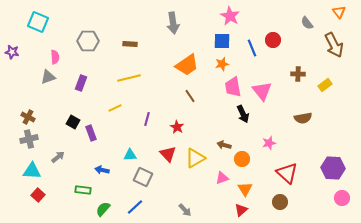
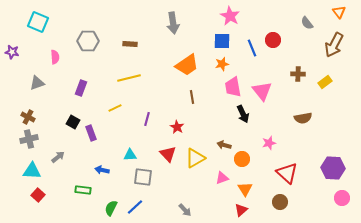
brown arrow at (334, 45): rotated 55 degrees clockwise
gray triangle at (48, 77): moved 11 px left, 6 px down
purple rectangle at (81, 83): moved 5 px down
yellow rectangle at (325, 85): moved 3 px up
brown line at (190, 96): moved 2 px right, 1 px down; rotated 24 degrees clockwise
gray square at (143, 177): rotated 18 degrees counterclockwise
green semicircle at (103, 209): moved 8 px right, 1 px up; rotated 14 degrees counterclockwise
